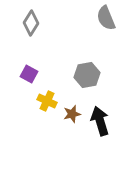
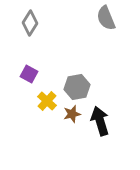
gray diamond: moved 1 px left
gray hexagon: moved 10 px left, 12 px down
yellow cross: rotated 18 degrees clockwise
